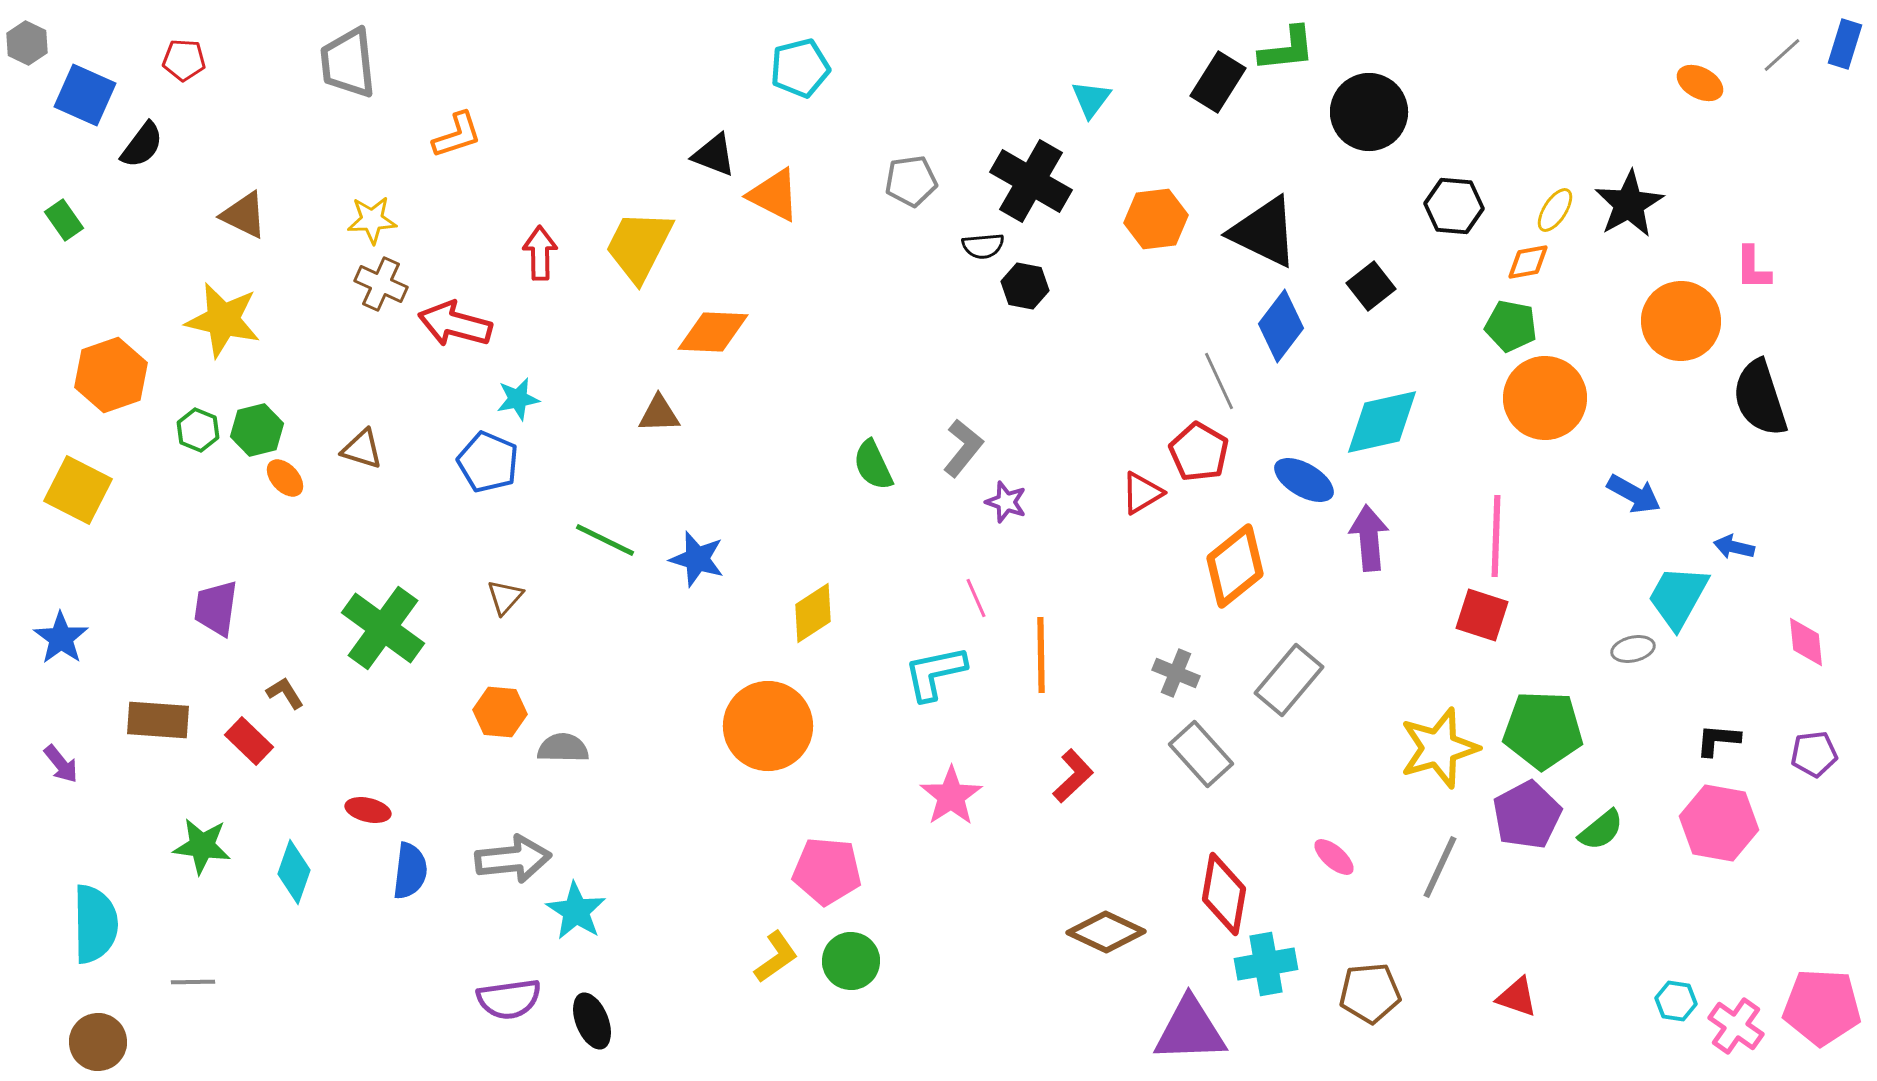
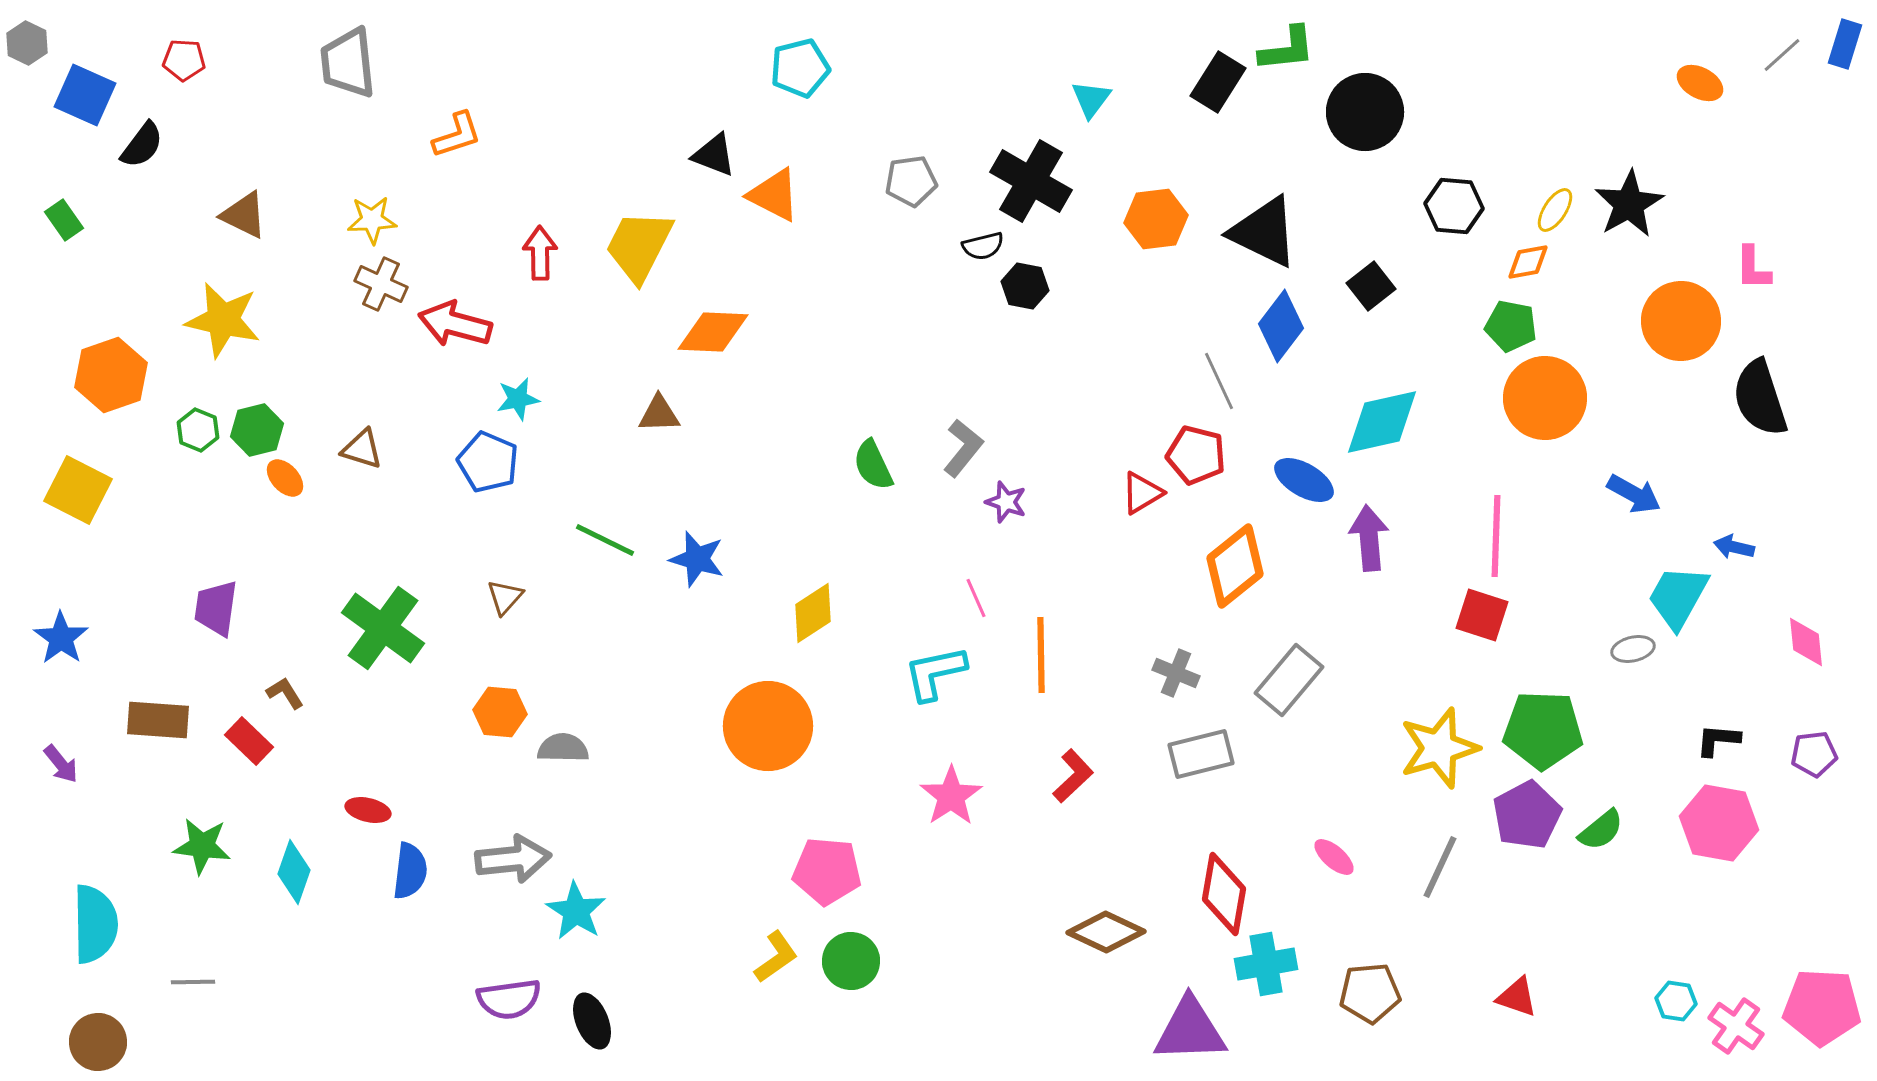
black circle at (1369, 112): moved 4 px left
black semicircle at (983, 246): rotated 9 degrees counterclockwise
red pentagon at (1199, 452): moved 3 px left, 3 px down; rotated 16 degrees counterclockwise
gray rectangle at (1201, 754): rotated 62 degrees counterclockwise
